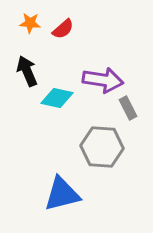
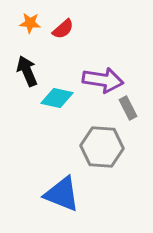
blue triangle: rotated 36 degrees clockwise
